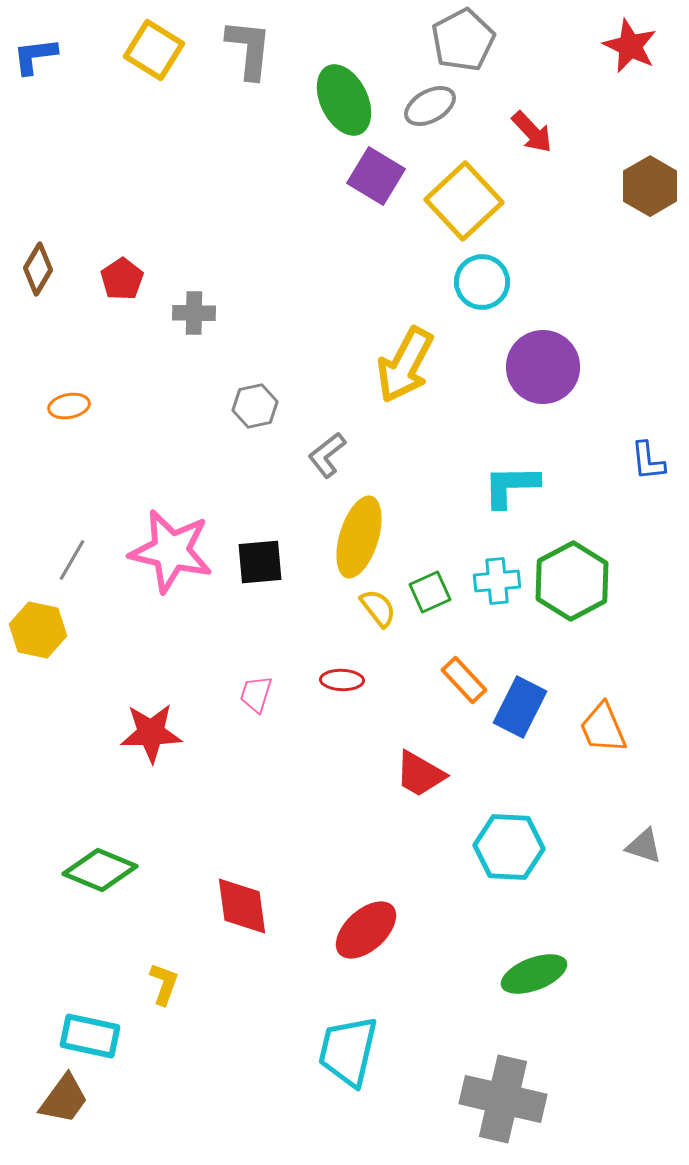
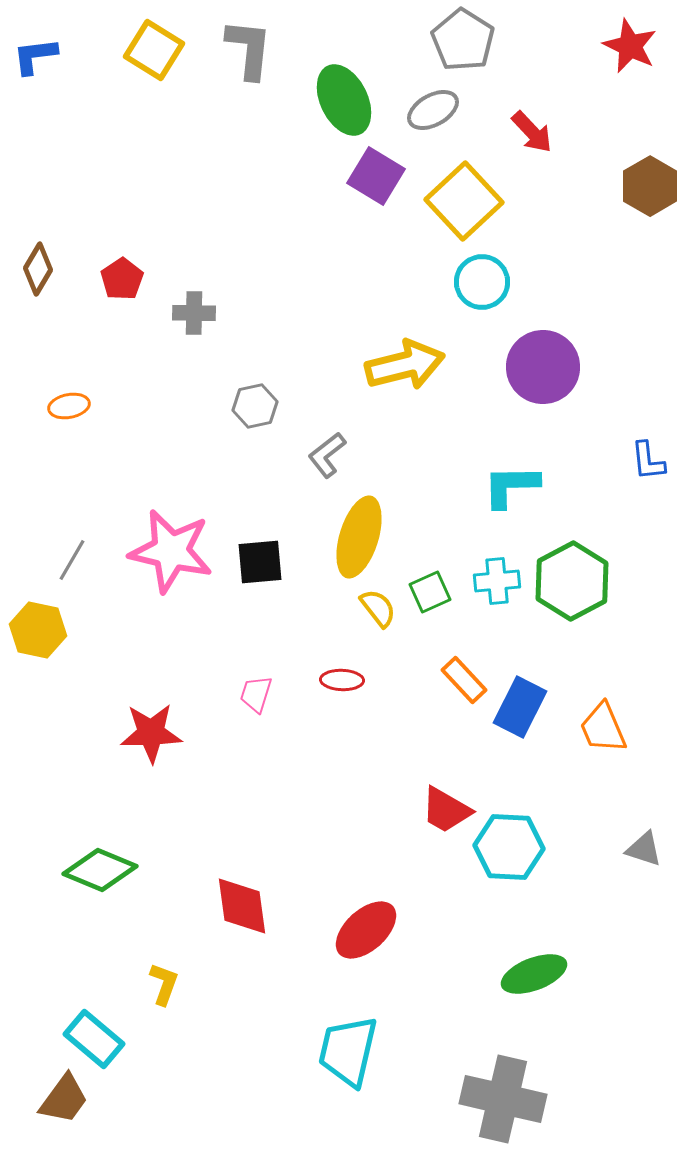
gray pentagon at (463, 40): rotated 12 degrees counterclockwise
gray ellipse at (430, 106): moved 3 px right, 4 px down
yellow arrow at (405, 365): rotated 132 degrees counterclockwise
red trapezoid at (420, 774): moved 26 px right, 36 px down
gray triangle at (644, 846): moved 3 px down
cyan rectangle at (90, 1036): moved 4 px right, 3 px down; rotated 28 degrees clockwise
